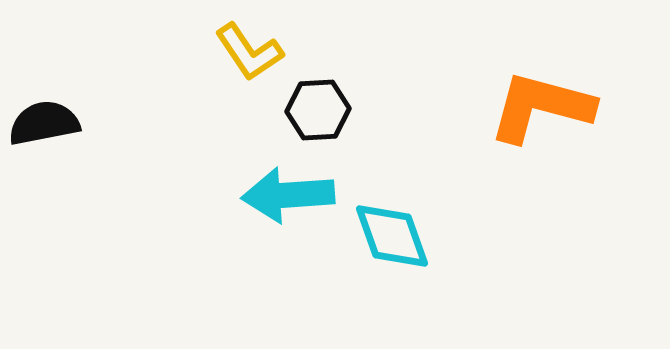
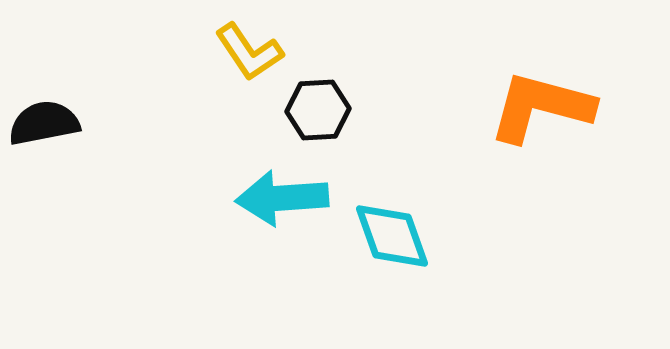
cyan arrow: moved 6 px left, 3 px down
